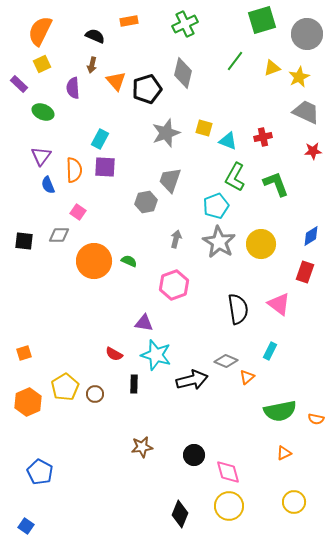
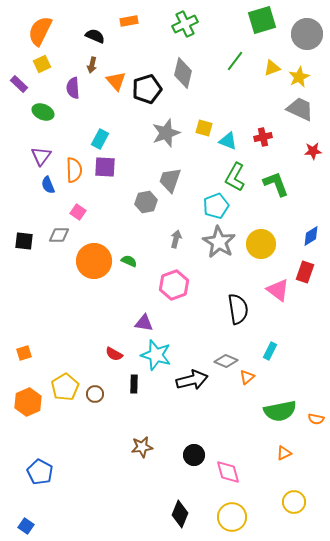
gray trapezoid at (306, 112): moved 6 px left, 3 px up
pink triangle at (279, 304): moved 1 px left, 14 px up
yellow circle at (229, 506): moved 3 px right, 11 px down
